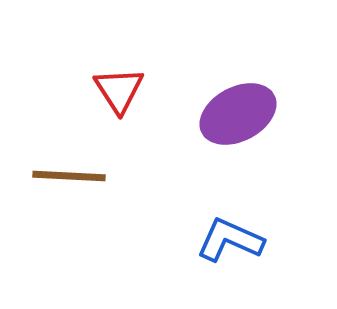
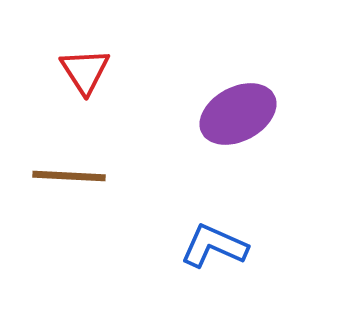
red triangle: moved 34 px left, 19 px up
blue L-shape: moved 16 px left, 6 px down
